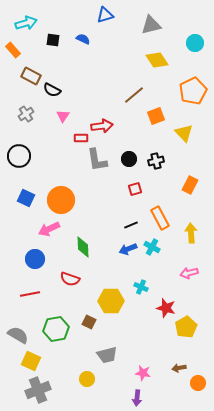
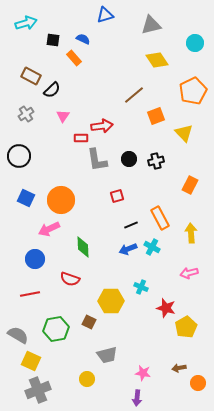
orange rectangle at (13, 50): moved 61 px right, 8 px down
black semicircle at (52, 90): rotated 72 degrees counterclockwise
red square at (135, 189): moved 18 px left, 7 px down
